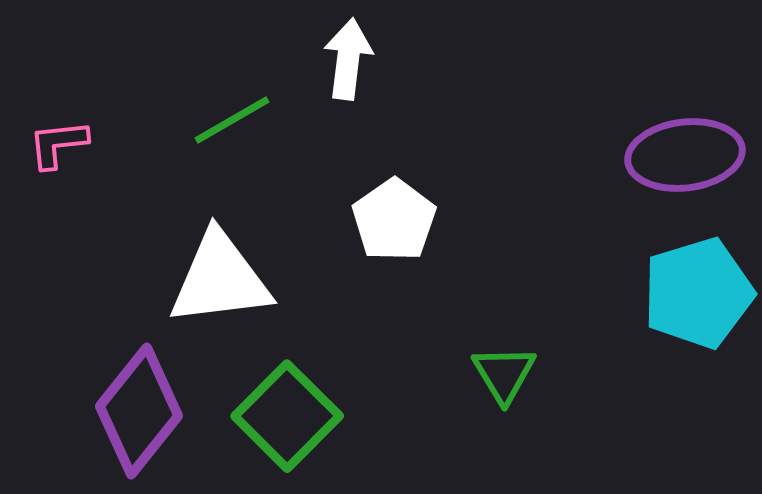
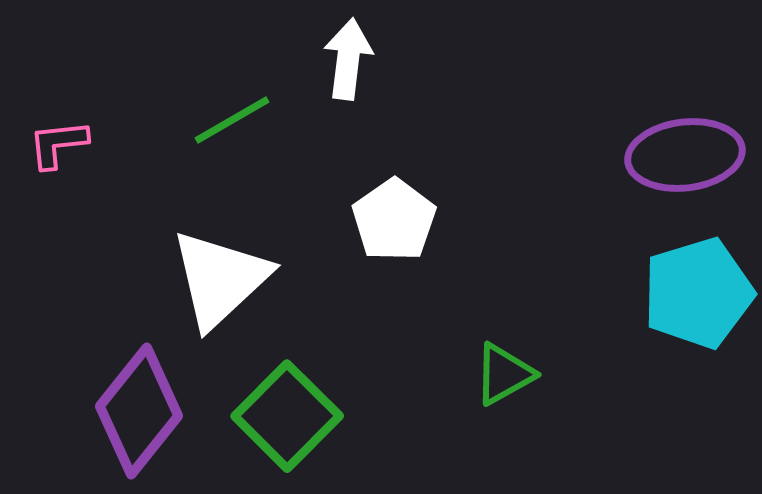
white triangle: rotated 36 degrees counterclockwise
green triangle: rotated 32 degrees clockwise
